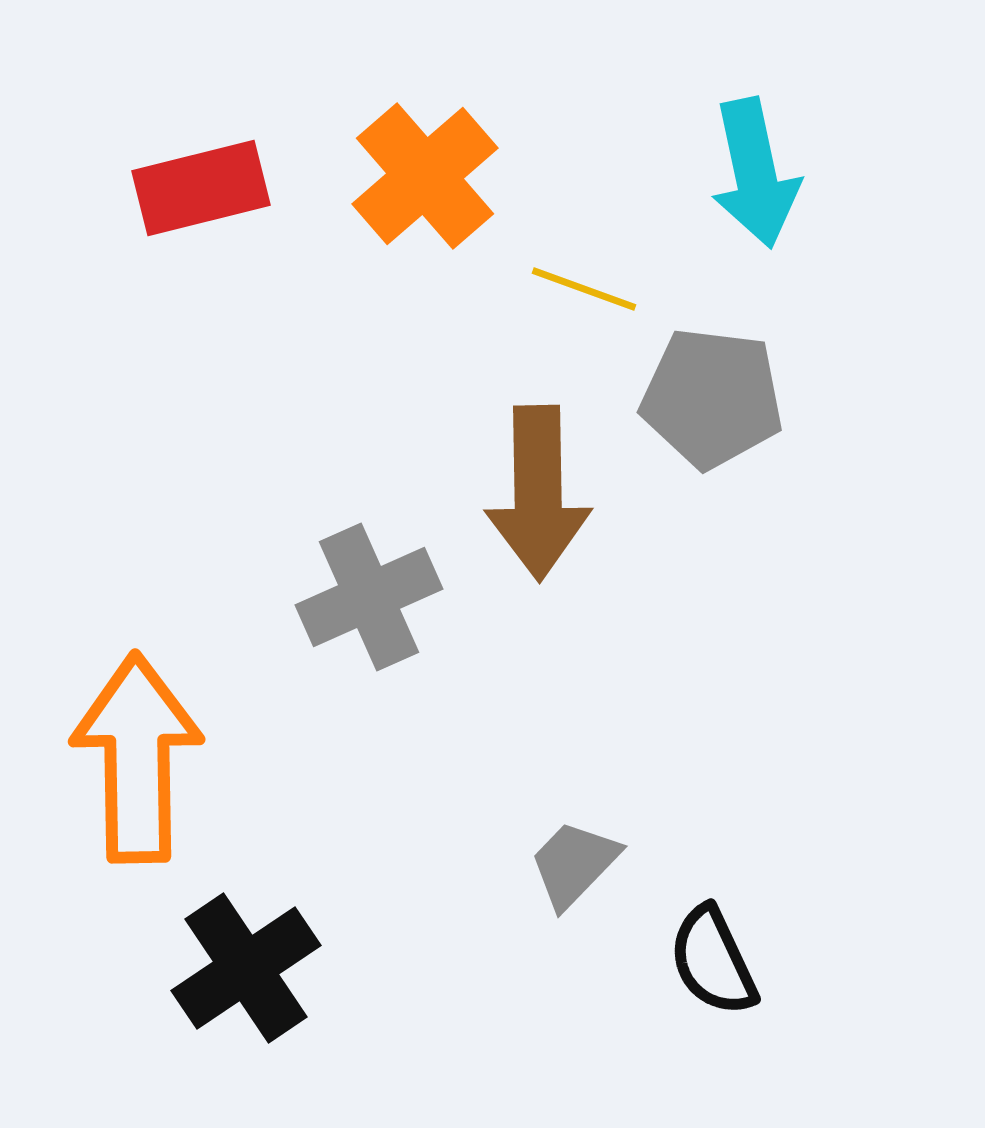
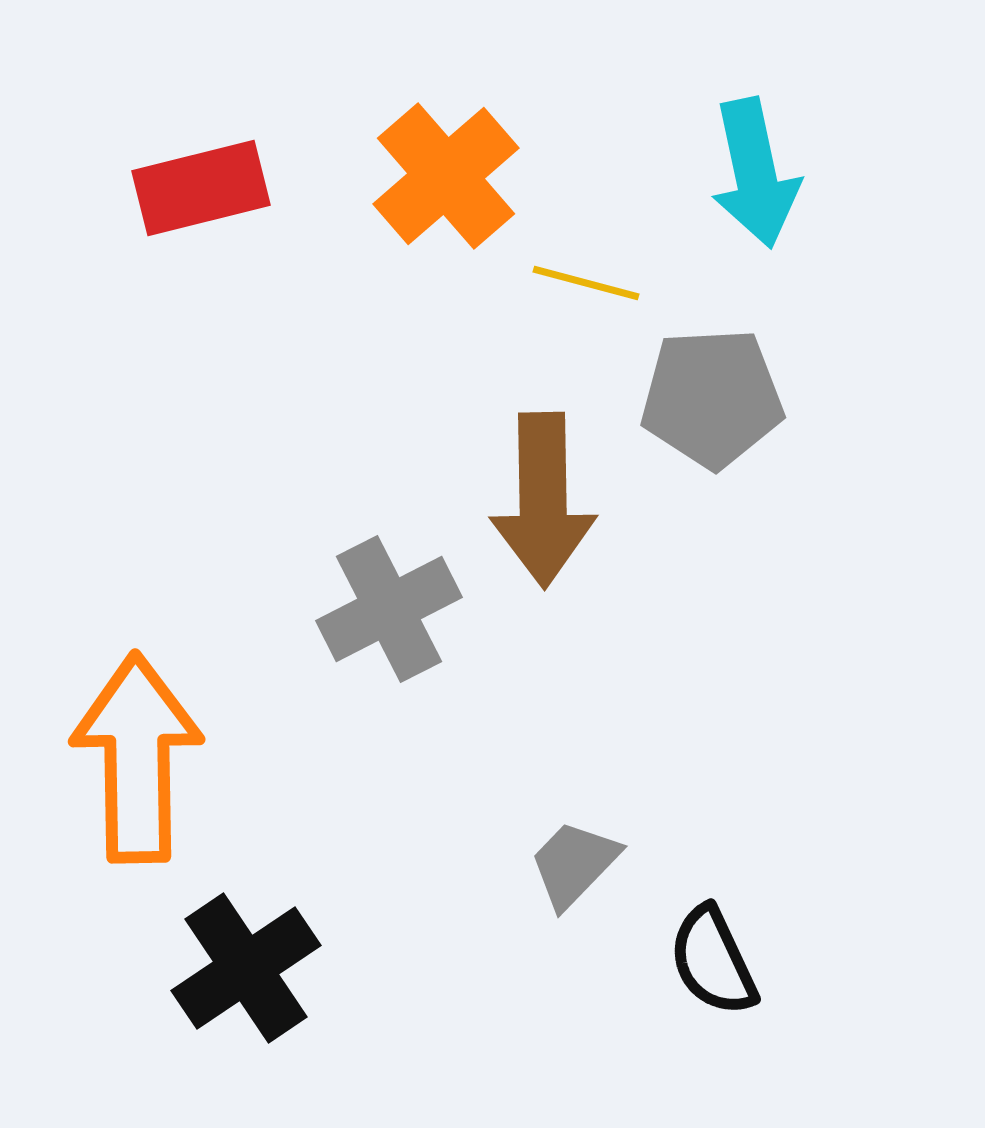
orange cross: moved 21 px right
yellow line: moved 2 px right, 6 px up; rotated 5 degrees counterclockwise
gray pentagon: rotated 10 degrees counterclockwise
brown arrow: moved 5 px right, 7 px down
gray cross: moved 20 px right, 12 px down; rotated 3 degrees counterclockwise
